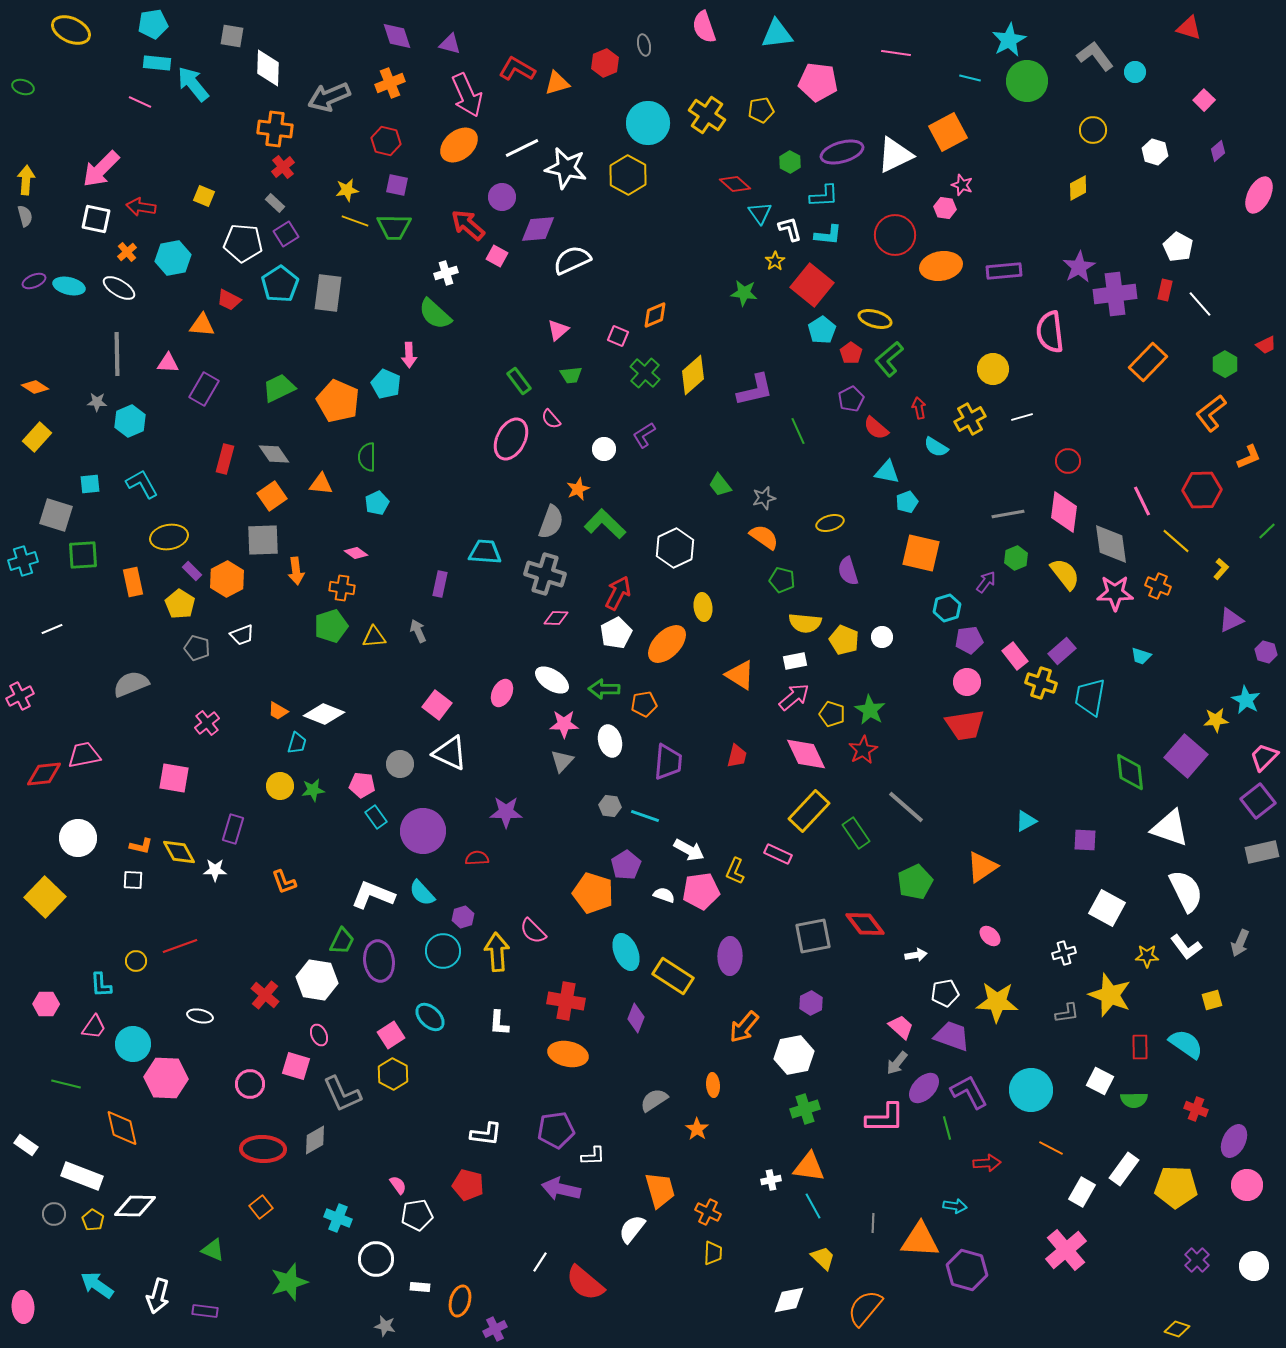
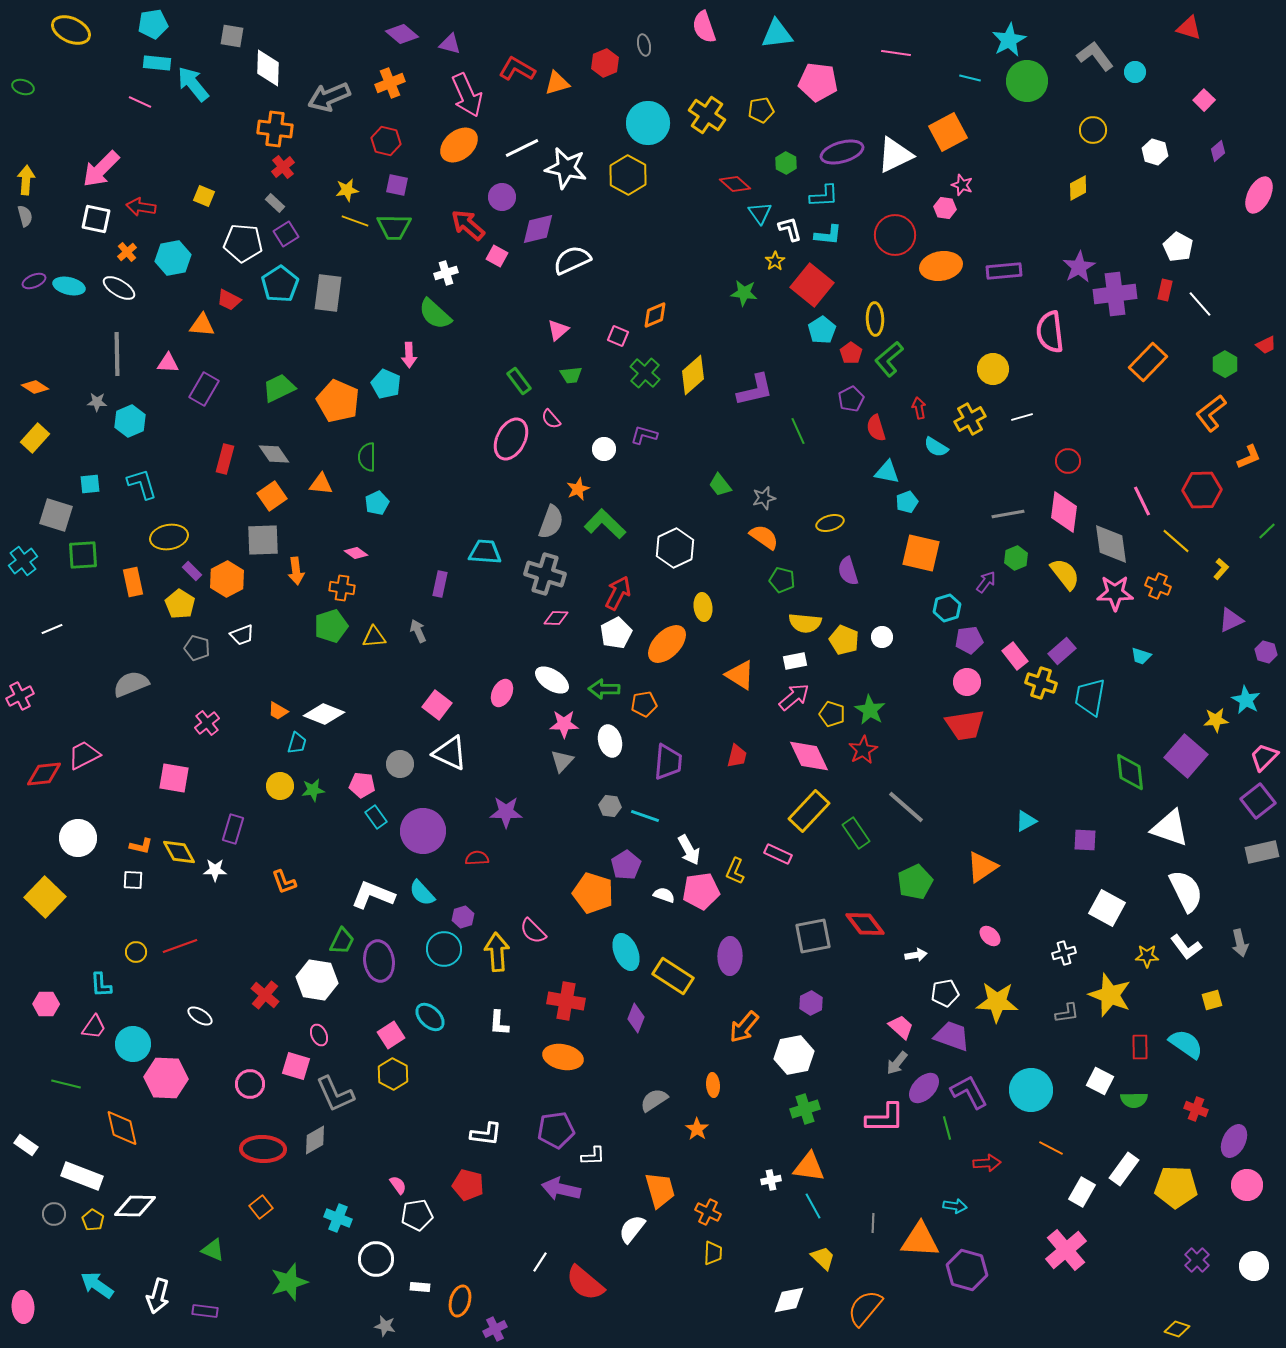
purple diamond at (397, 36): moved 5 px right, 2 px up; rotated 32 degrees counterclockwise
green hexagon at (790, 162): moved 4 px left, 1 px down
purple diamond at (538, 229): rotated 9 degrees counterclockwise
yellow ellipse at (875, 319): rotated 72 degrees clockwise
red semicircle at (876, 428): rotated 32 degrees clockwise
purple L-shape at (644, 435): rotated 48 degrees clockwise
yellow rectangle at (37, 437): moved 2 px left, 1 px down
cyan L-shape at (142, 484): rotated 12 degrees clockwise
cyan cross at (23, 561): rotated 20 degrees counterclockwise
pink diamond at (806, 754): moved 3 px right, 2 px down
pink trapezoid at (84, 755): rotated 16 degrees counterclockwise
white arrow at (689, 850): rotated 32 degrees clockwise
gray arrow at (1240, 943): rotated 36 degrees counterclockwise
cyan circle at (443, 951): moved 1 px right, 2 px up
yellow circle at (136, 961): moved 9 px up
white ellipse at (200, 1016): rotated 20 degrees clockwise
orange ellipse at (568, 1054): moved 5 px left, 3 px down
gray L-shape at (342, 1094): moved 7 px left
